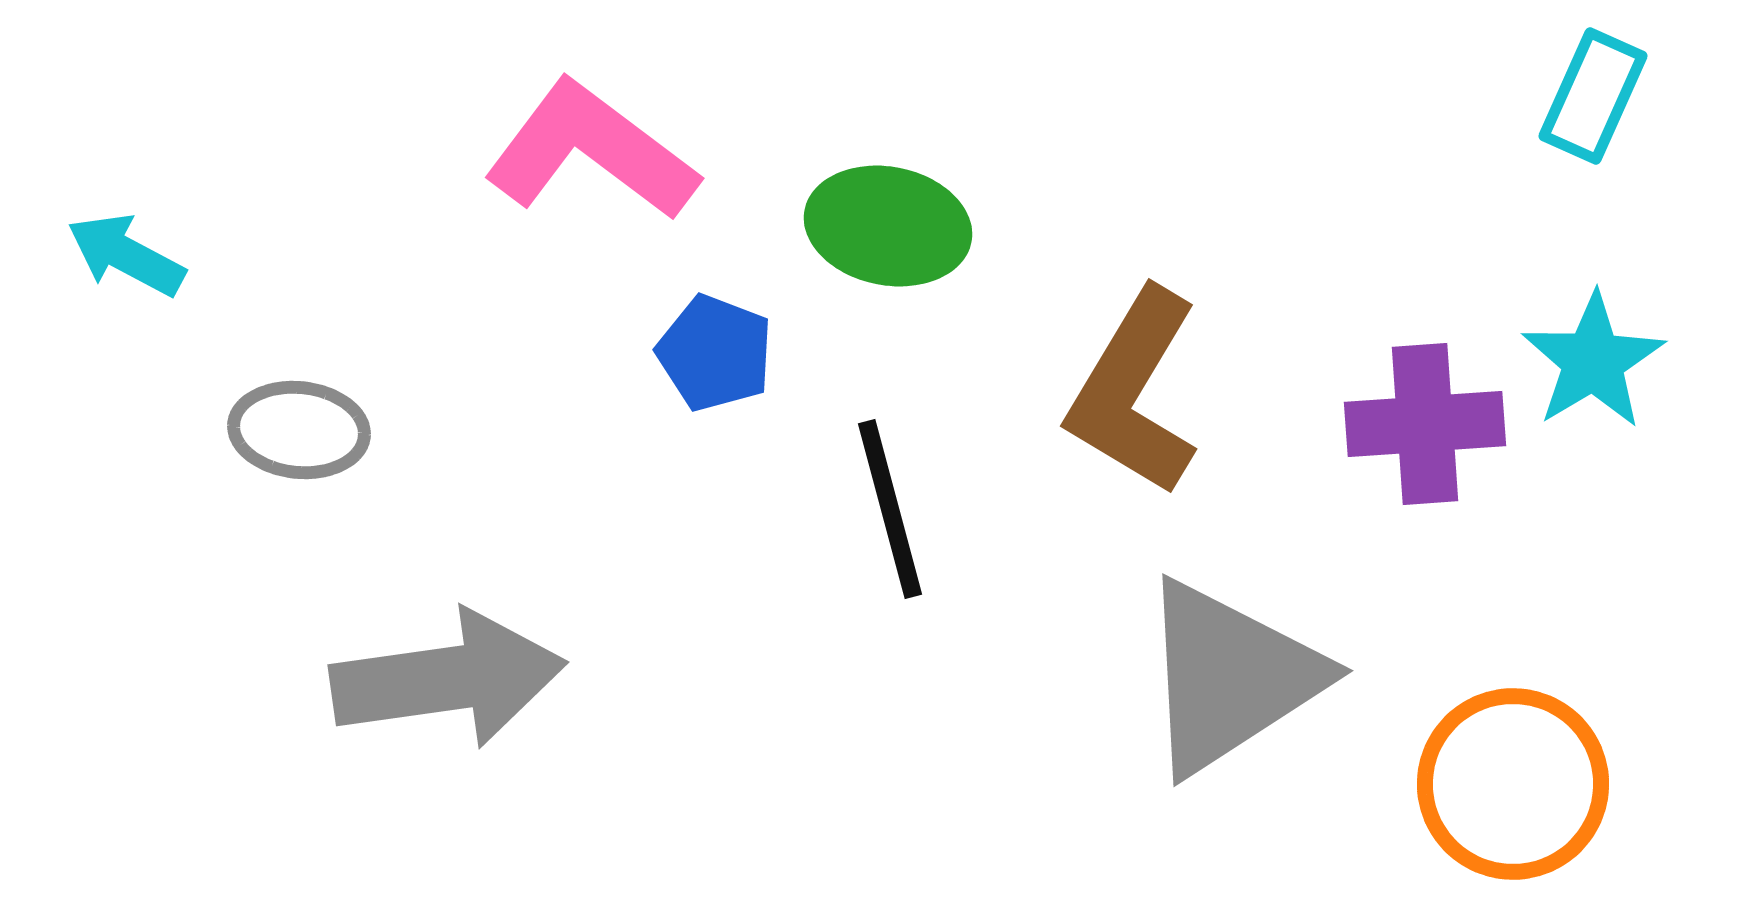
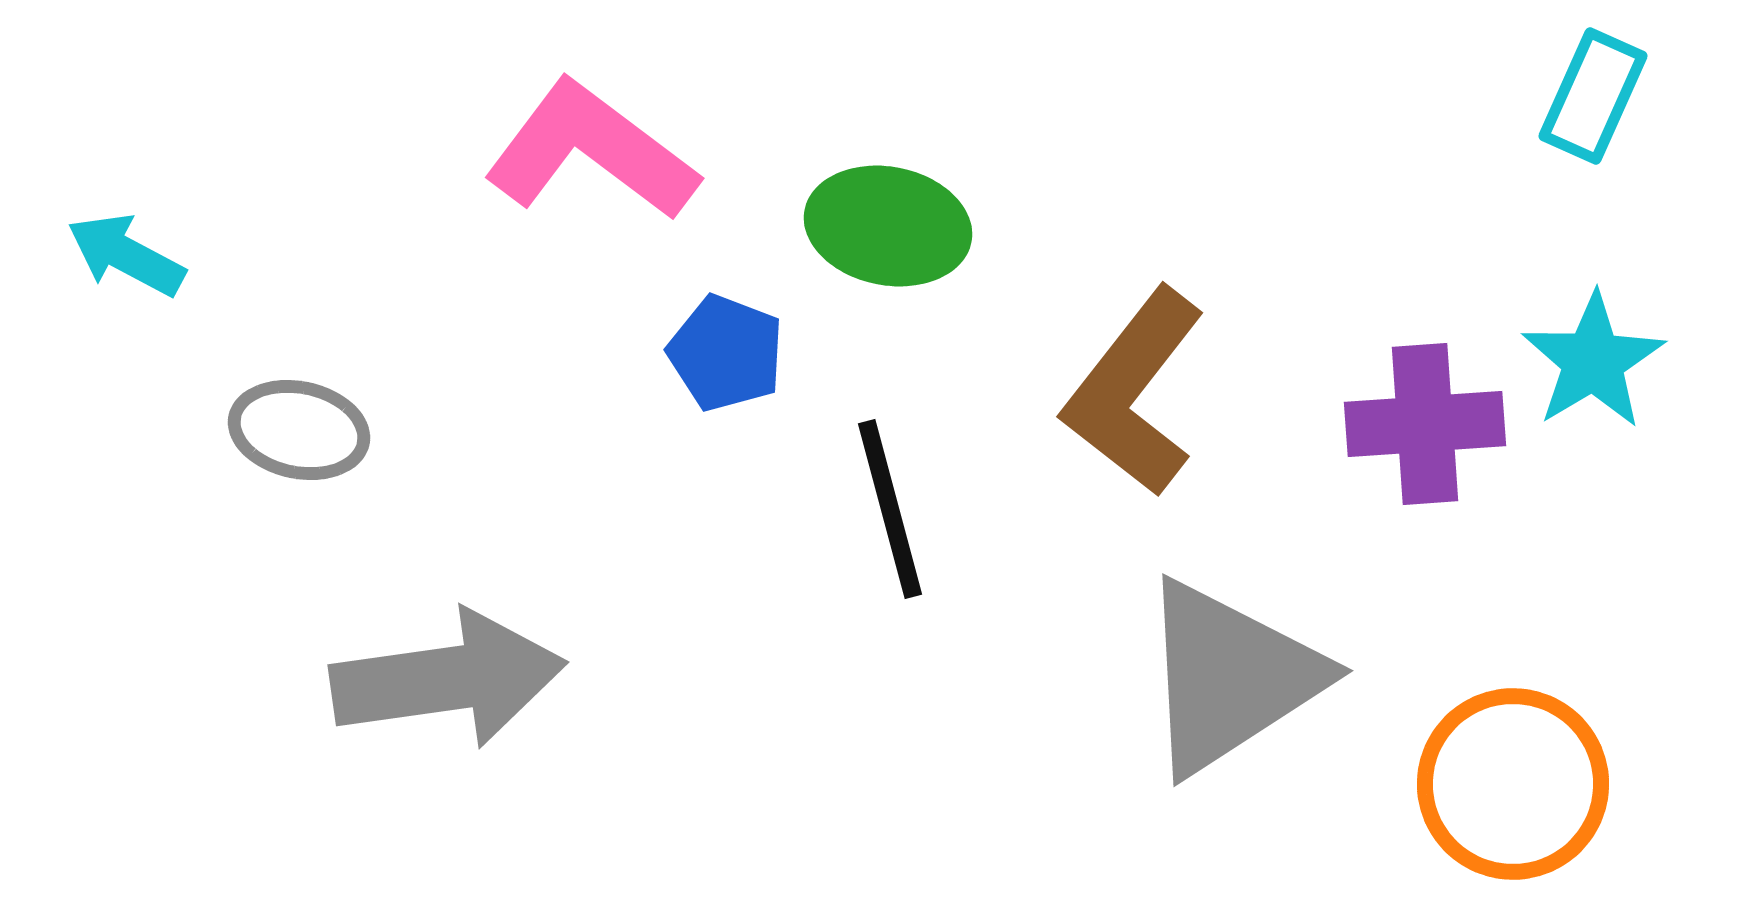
blue pentagon: moved 11 px right
brown L-shape: rotated 7 degrees clockwise
gray ellipse: rotated 6 degrees clockwise
